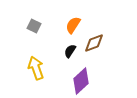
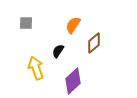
gray square: moved 8 px left, 3 px up; rotated 24 degrees counterclockwise
brown diamond: rotated 20 degrees counterclockwise
black semicircle: moved 12 px left
purple diamond: moved 8 px left
